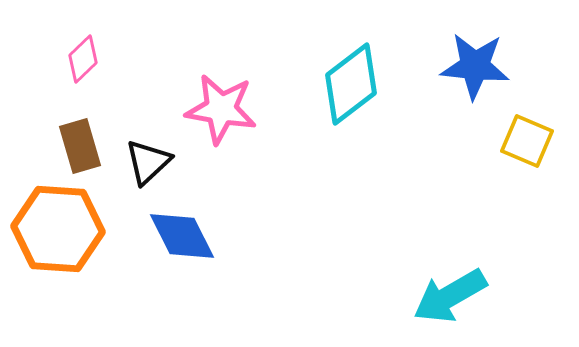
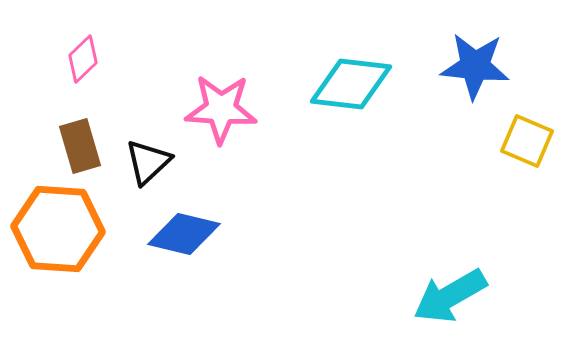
cyan diamond: rotated 44 degrees clockwise
pink star: rotated 6 degrees counterclockwise
blue diamond: moved 2 px right, 2 px up; rotated 50 degrees counterclockwise
